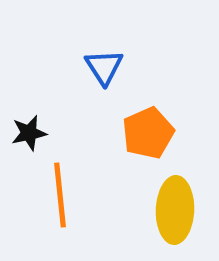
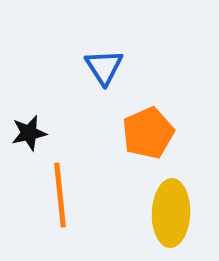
yellow ellipse: moved 4 px left, 3 px down
